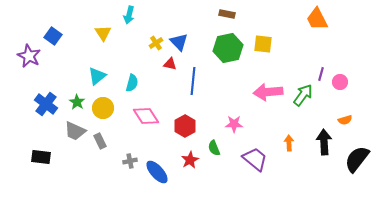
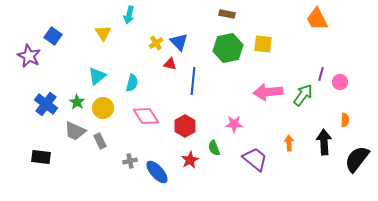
orange semicircle: rotated 72 degrees counterclockwise
